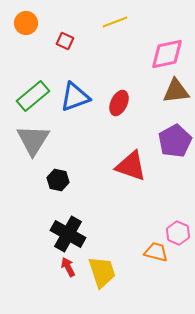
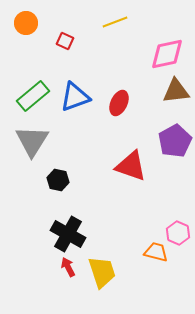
gray triangle: moved 1 px left, 1 px down
